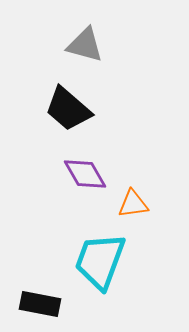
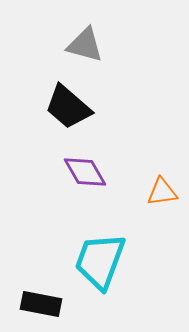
black trapezoid: moved 2 px up
purple diamond: moved 2 px up
orange triangle: moved 29 px right, 12 px up
black rectangle: moved 1 px right
